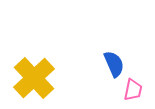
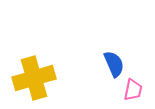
yellow cross: rotated 27 degrees clockwise
